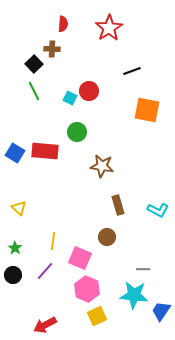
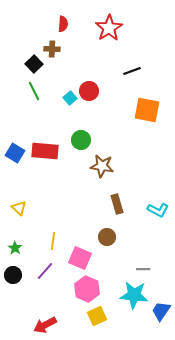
cyan square: rotated 24 degrees clockwise
green circle: moved 4 px right, 8 px down
brown rectangle: moved 1 px left, 1 px up
